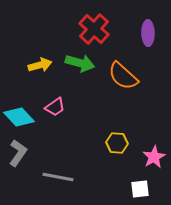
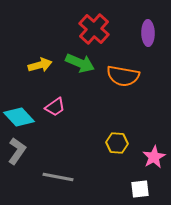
green arrow: rotated 8 degrees clockwise
orange semicircle: rotated 32 degrees counterclockwise
gray L-shape: moved 1 px left, 2 px up
